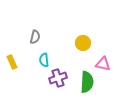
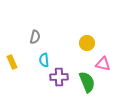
yellow circle: moved 4 px right
purple cross: moved 1 px right, 1 px up; rotated 18 degrees clockwise
green semicircle: rotated 25 degrees counterclockwise
